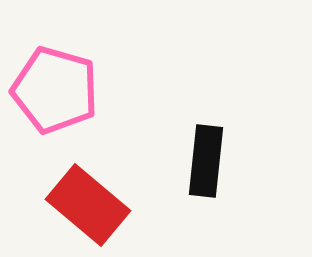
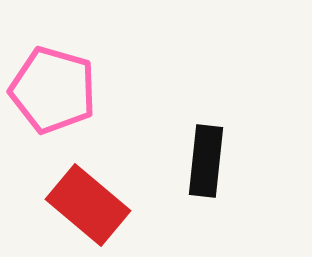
pink pentagon: moved 2 px left
